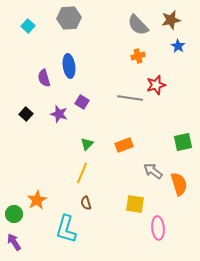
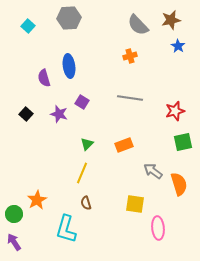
orange cross: moved 8 px left
red star: moved 19 px right, 26 px down
